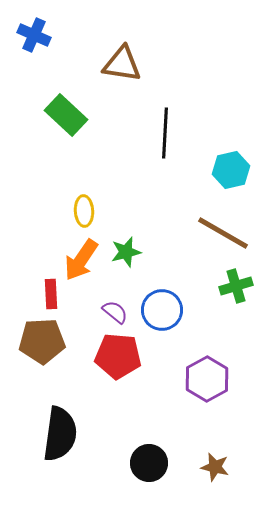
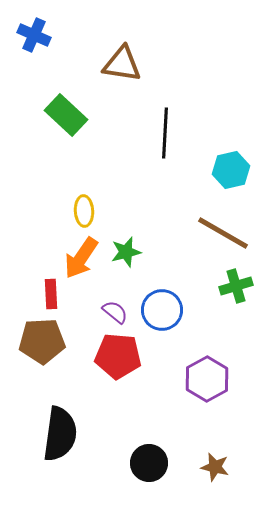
orange arrow: moved 2 px up
